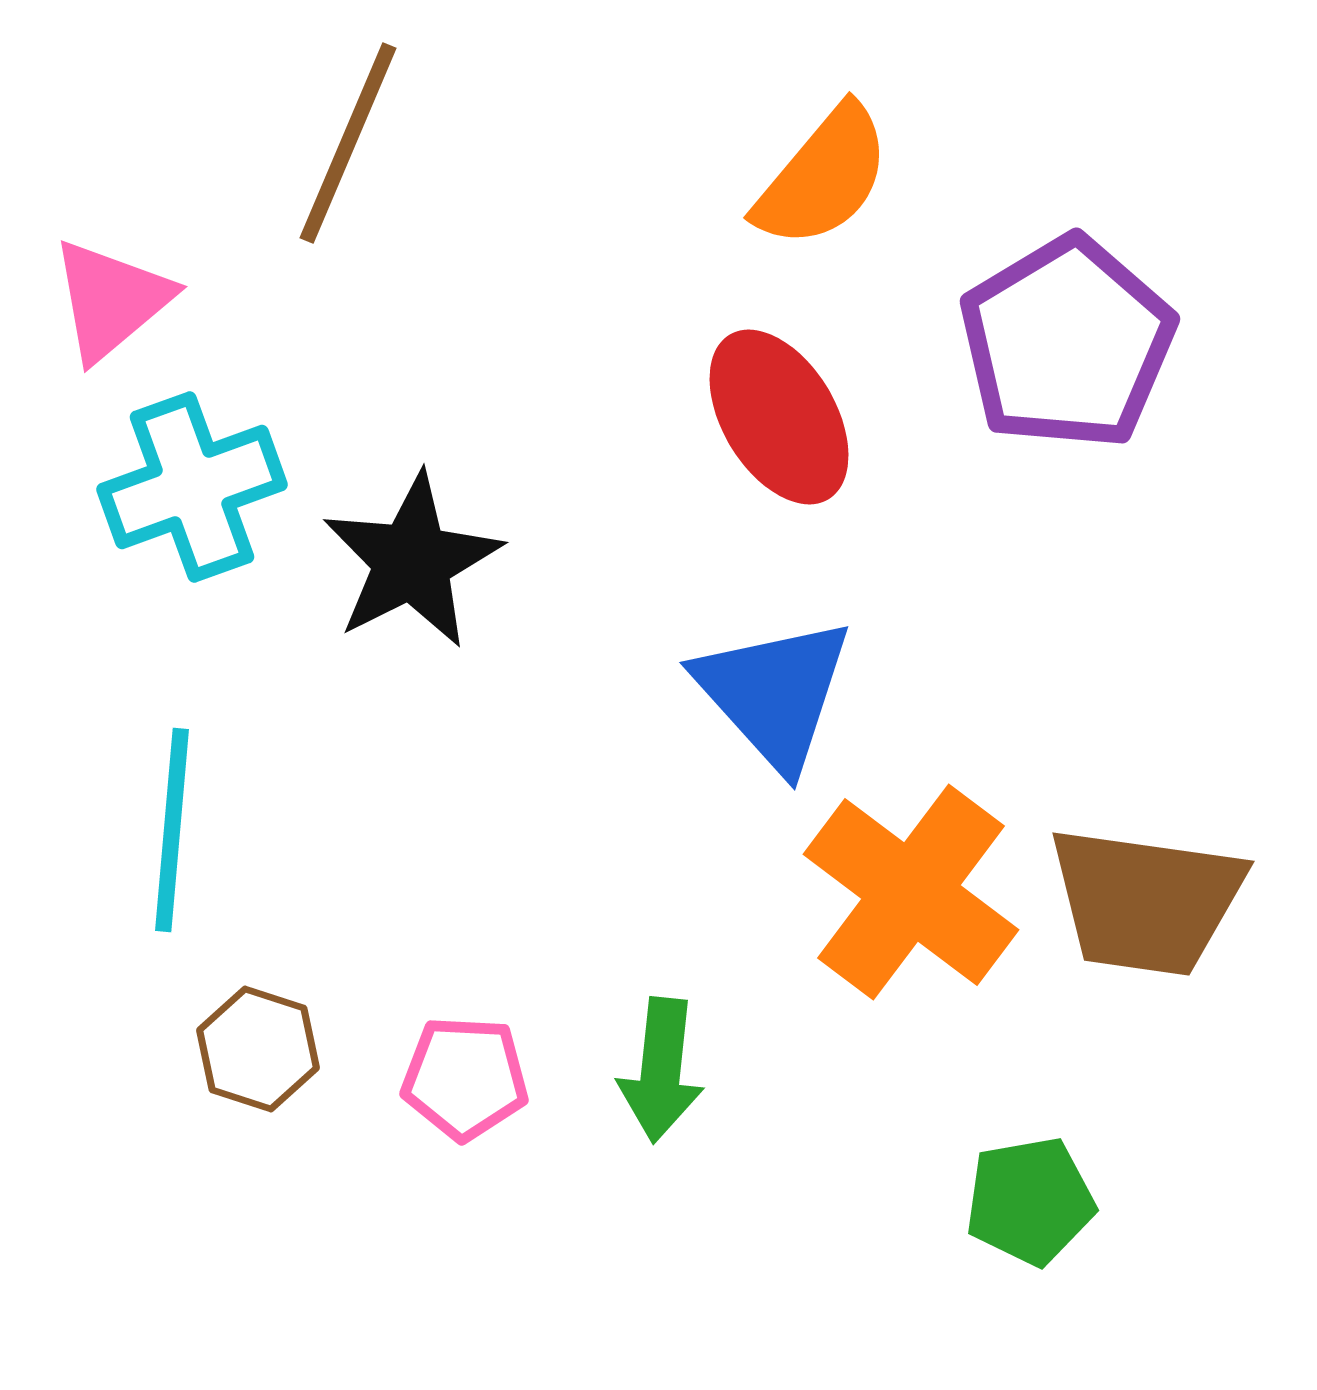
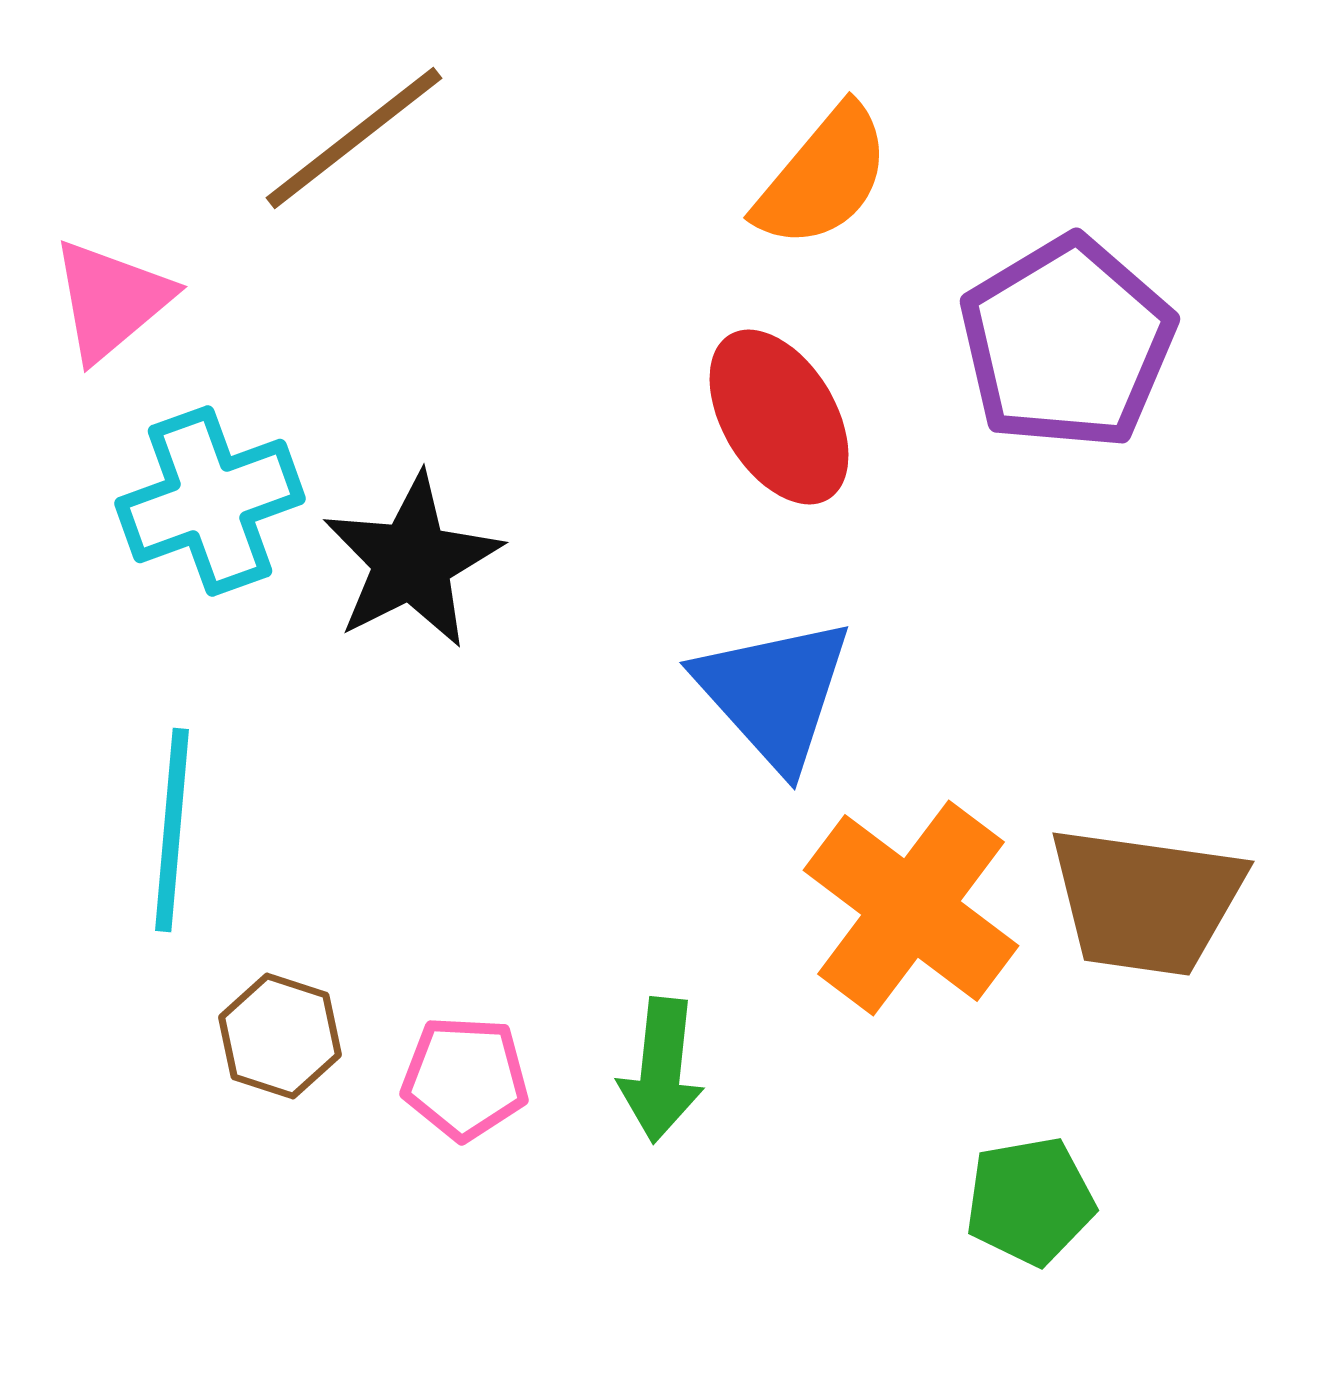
brown line: moved 6 px right, 5 px up; rotated 29 degrees clockwise
cyan cross: moved 18 px right, 14 px down
orange cross: moved 16 px down
brown hexagon: moved 22 px right, 13 px up
